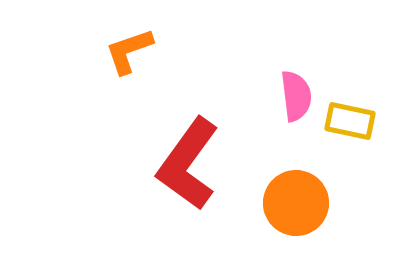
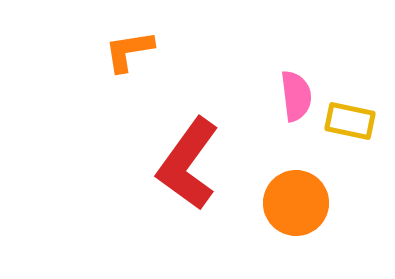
orange L-shape: rotated 10 degrees clockwise
